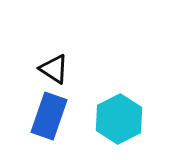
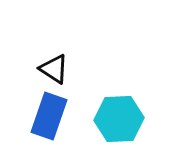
cyan hexagon: rotated 24 degrees clockwise
